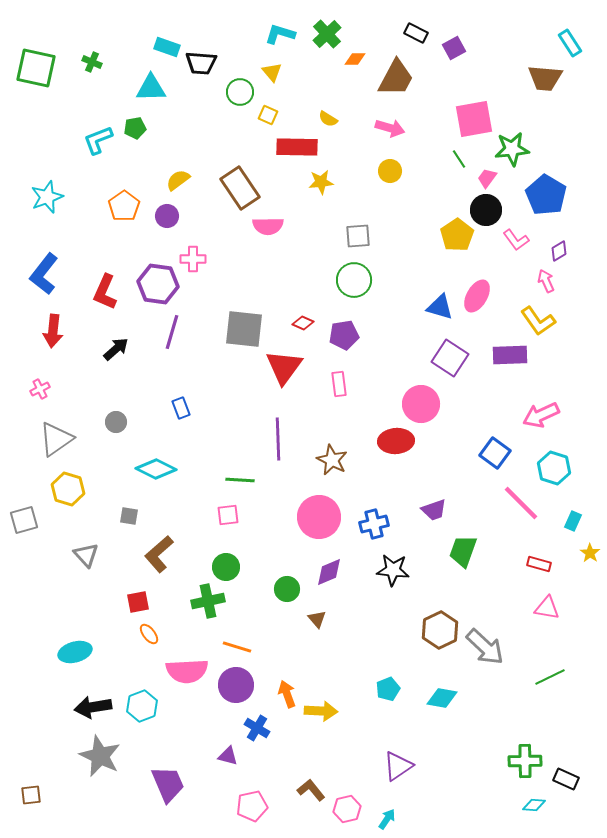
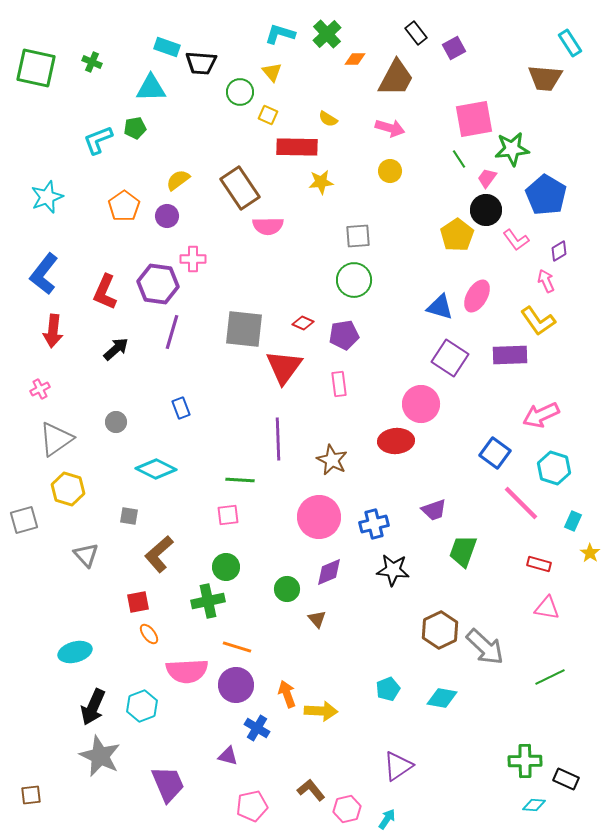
black rectangle at (416, 33): rotated 25 degrees clockwise
black arrow at (93, 707): rotated 57 degrees counterclockwise
